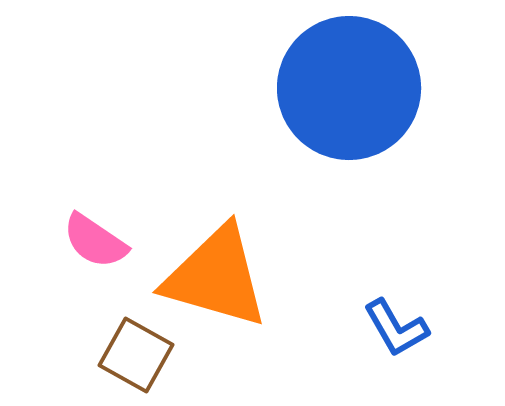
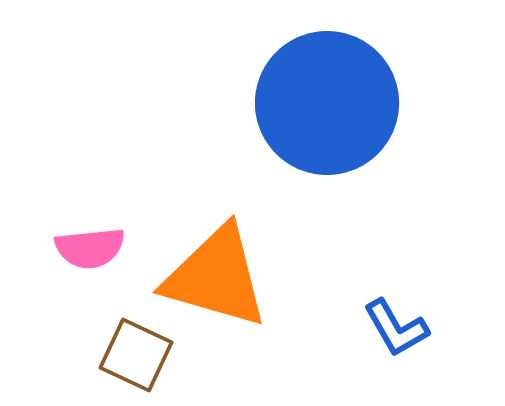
blue circle: moved 22 px left, 15 px down
pink semicircle: moved 5 px left, 7 px down; rotated 40 degrees counterclockwise
brown square: rotated 4 degrees counterclockwise
